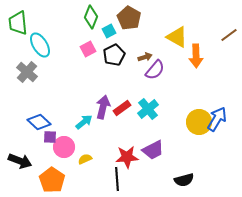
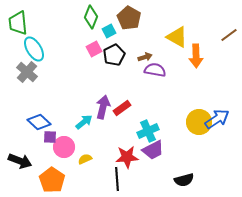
cyan ellipse: moved 6 px left, 4 px down
pink square: moved 6 px right
purple semicircle: rotated 120 degrees counterclockwise
cyan cross: moved 22 px down; rotated 15 degrees clockwise
blue arrow: rotated 25 degrees clockwise
